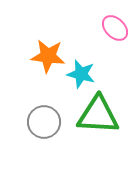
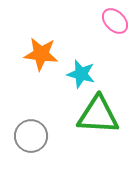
pink ellipse: moved 7 px up
orange star: moved 7 px left, 2 px up
gray circle: moved 13 px left, 14 px down
